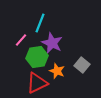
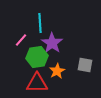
cyan line: rotated 24 degrees counterclockwise
purple star: rotated 10 degrees clockwise
gray square: moved 3 px right; rotated 28 degrees counterclockwise
orange star: rotated 21 degrees clockwise
red triangle: rotated 25 degrees clockwise
